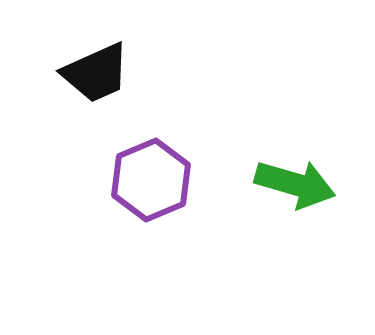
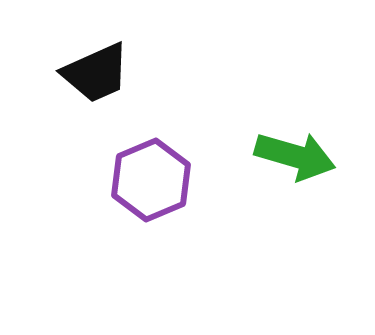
green arrow: moved 28 px up
